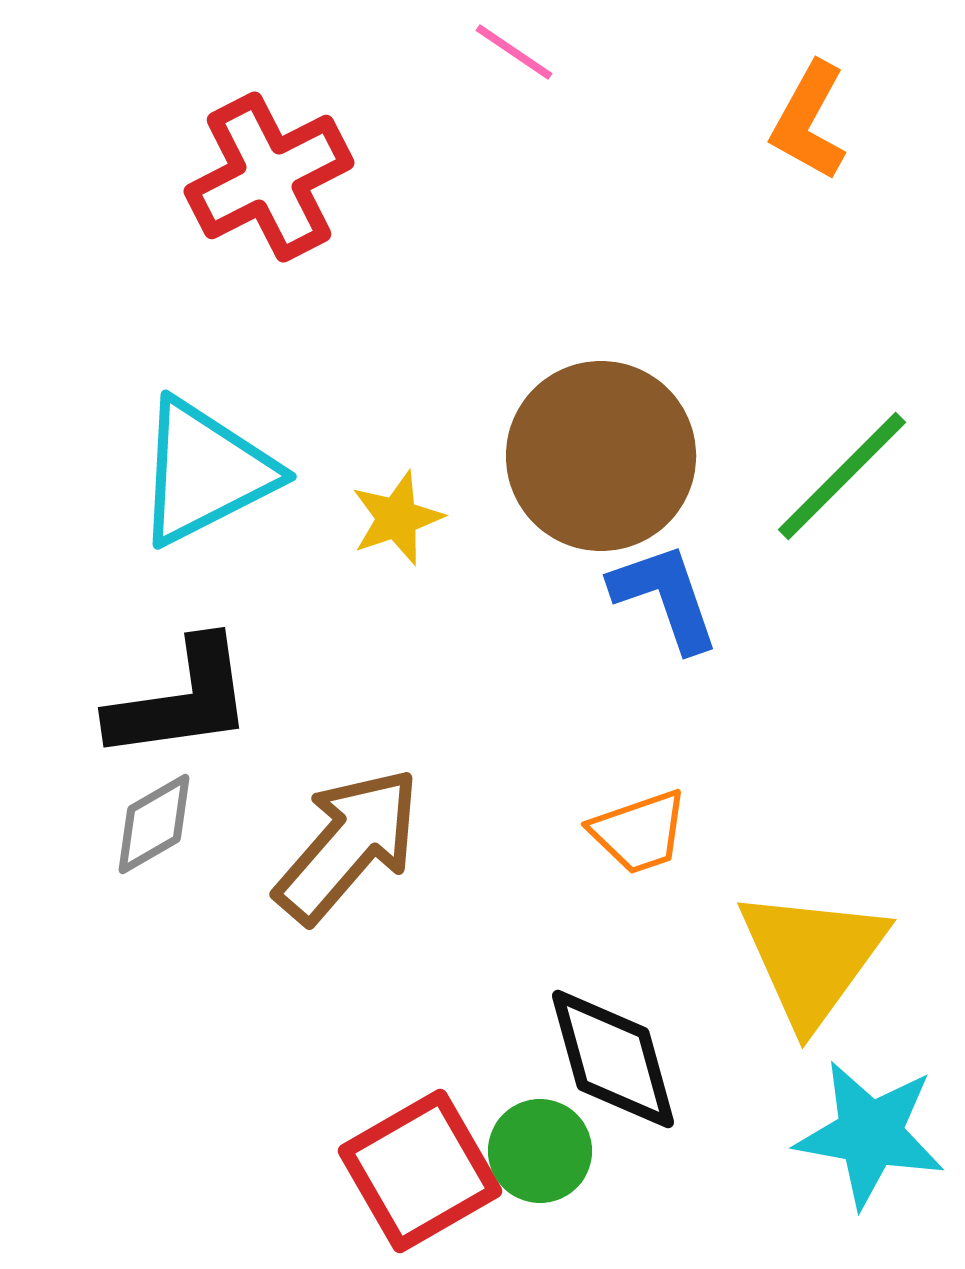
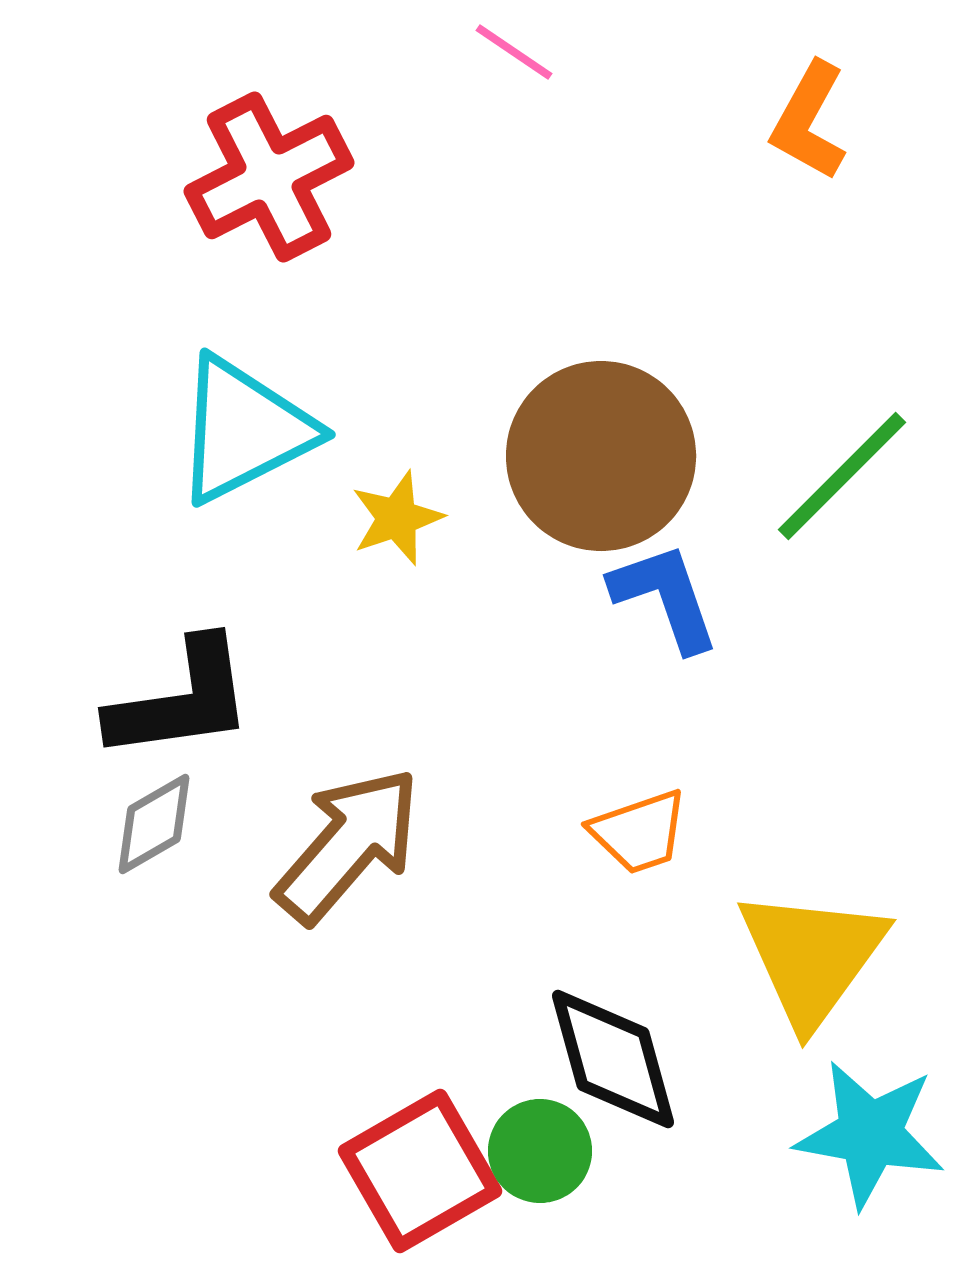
cyan triangle: moved 39 px right, 42 px up
